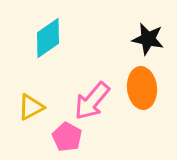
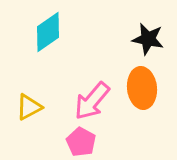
cyan diamond: moved 6 px up
yellow triangle: moved 2 px left
pink pentagon: moved 14 px right, 5 px down
